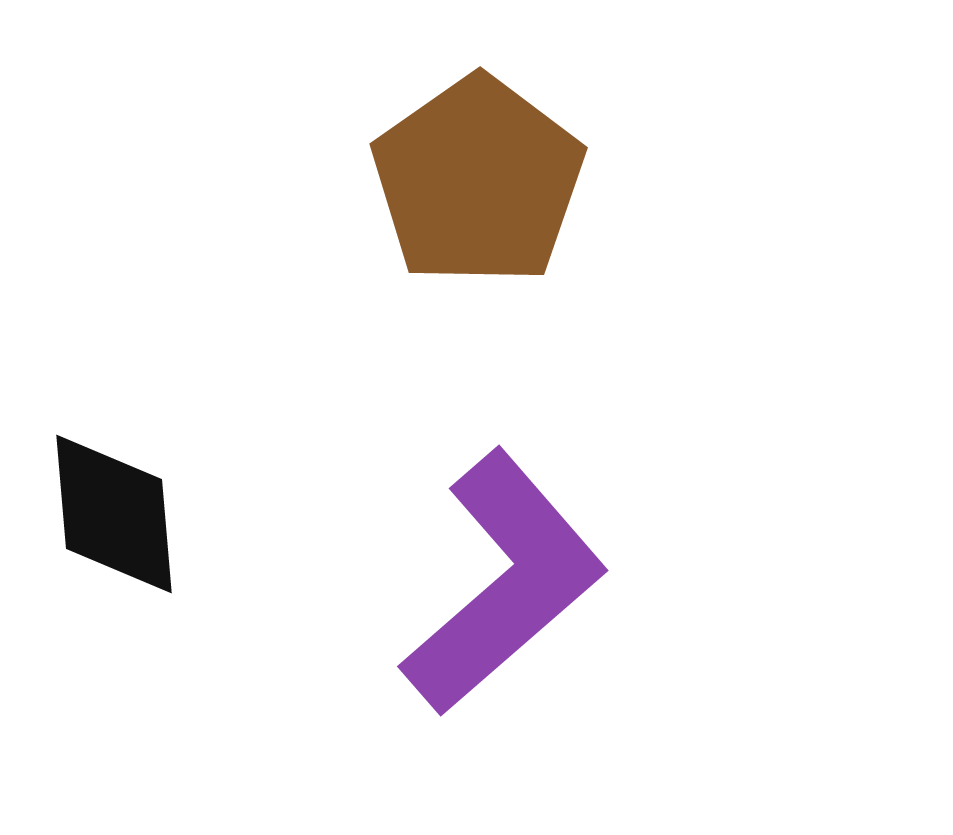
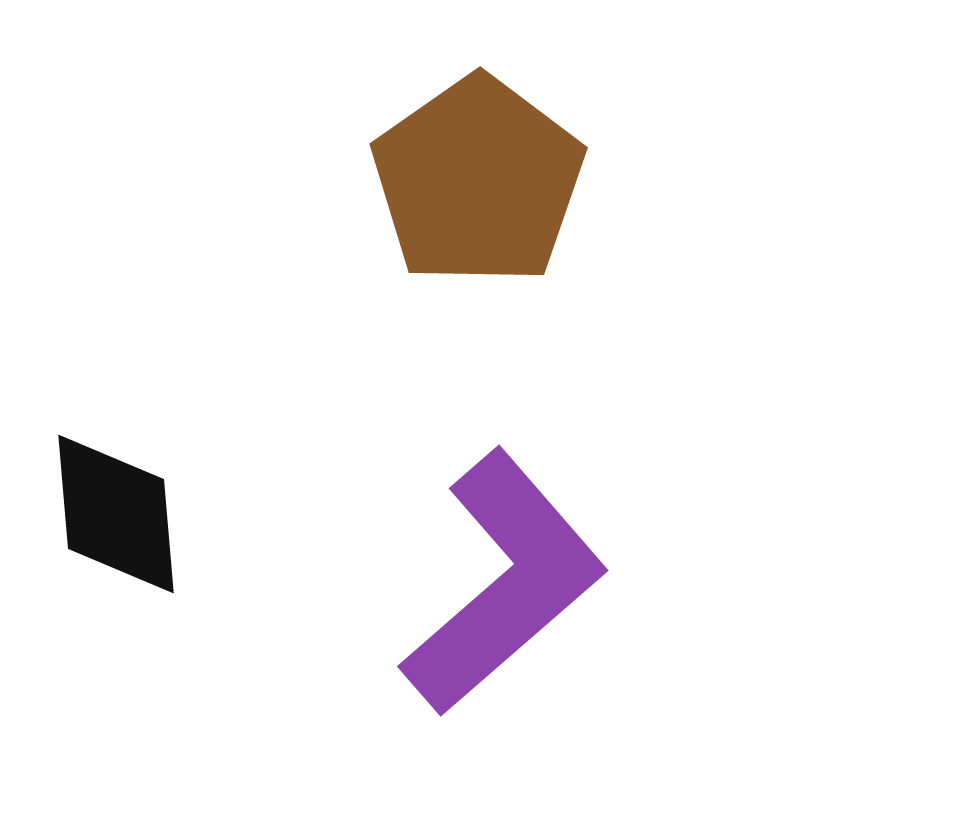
black diamond: moved 2 px right
